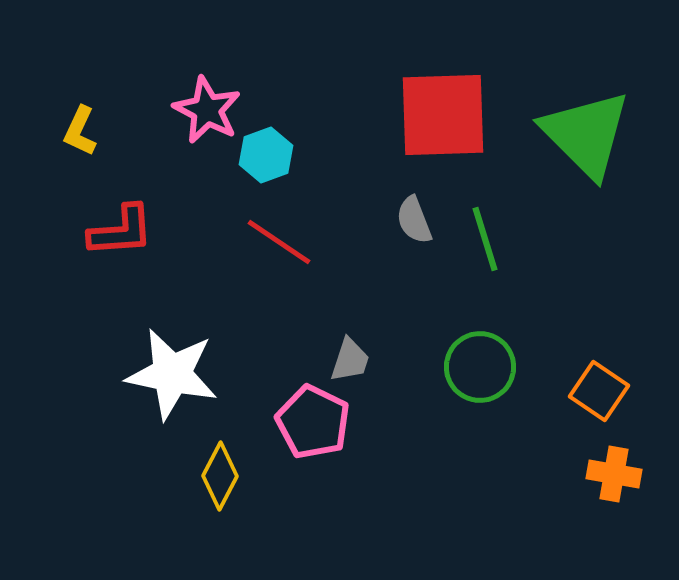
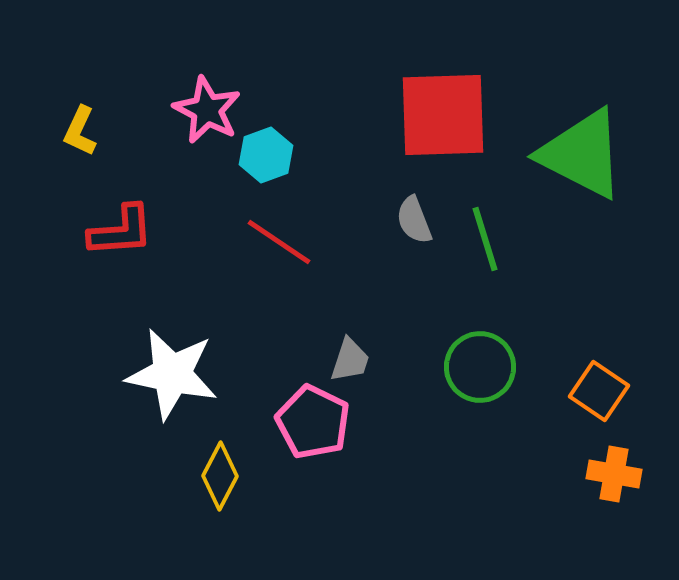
green triangle: moved 4 px left, 20 px down; rotated 18 degrees counterclockwise
